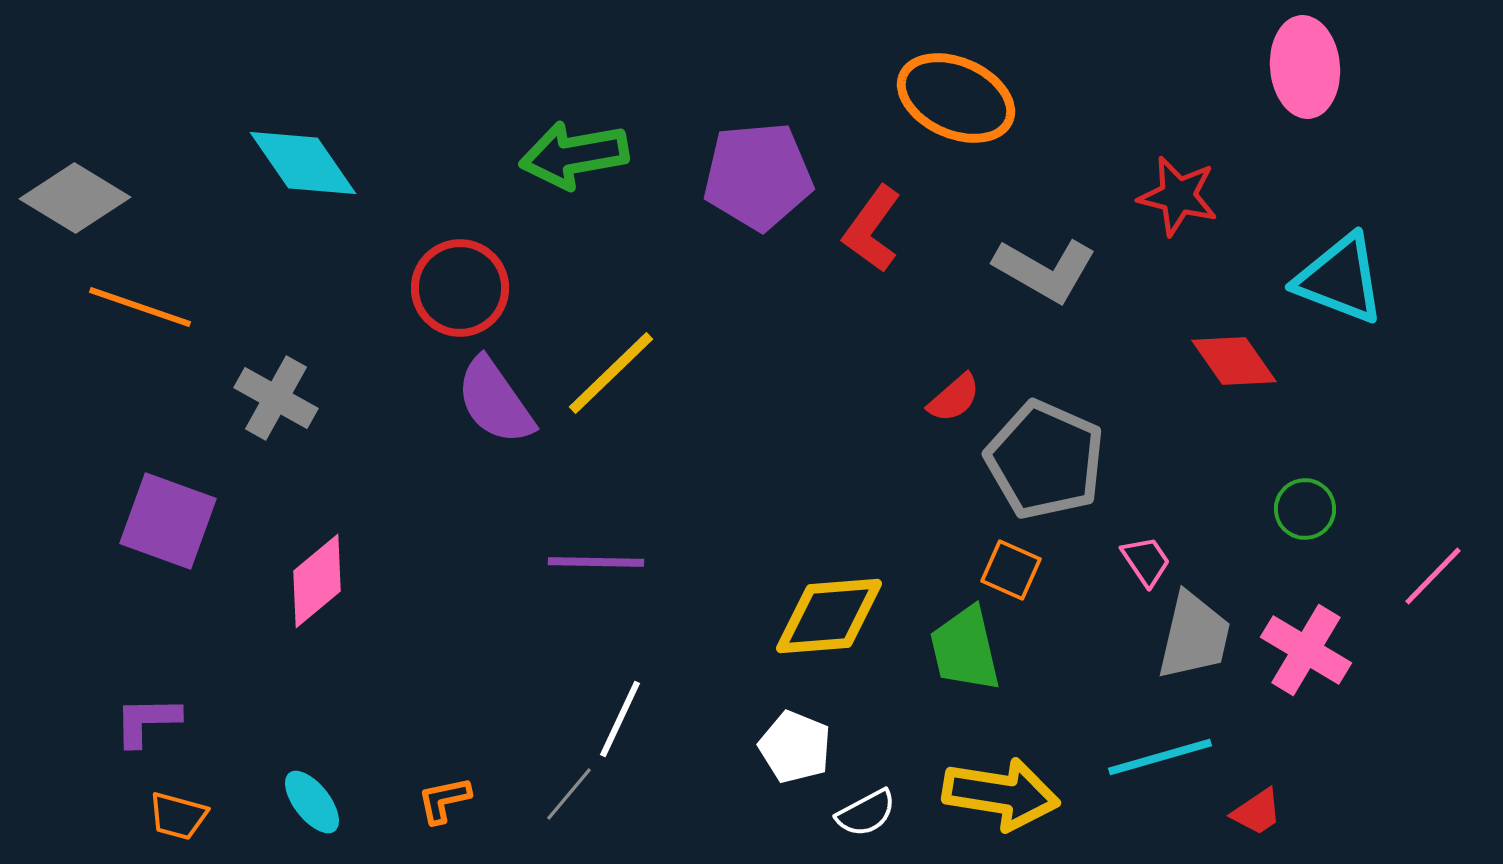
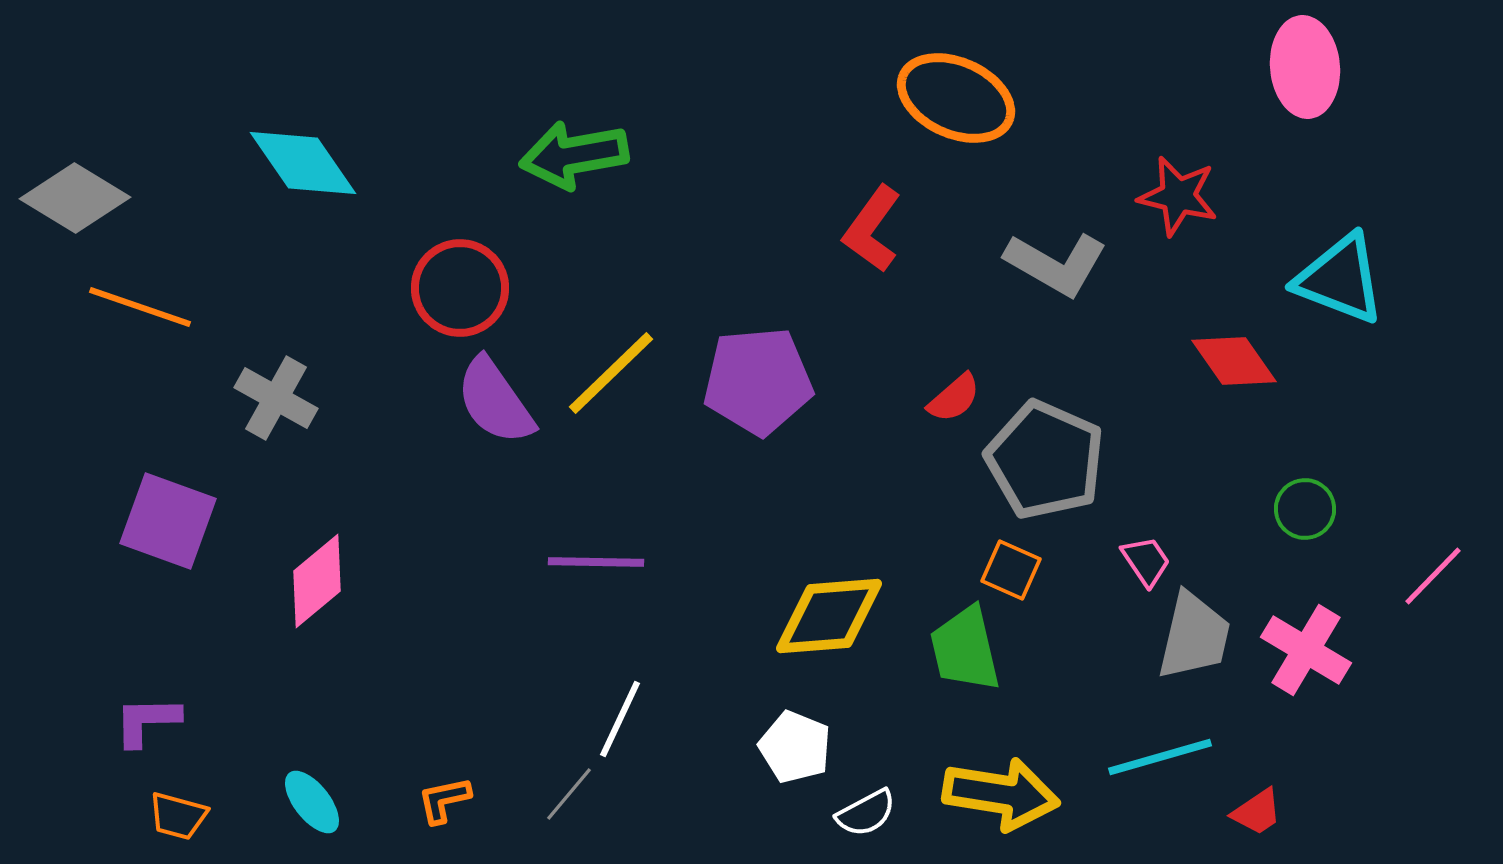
purple pentagon: moved 205 px down
gray L-shape: moved 11 px right, 6 px up
